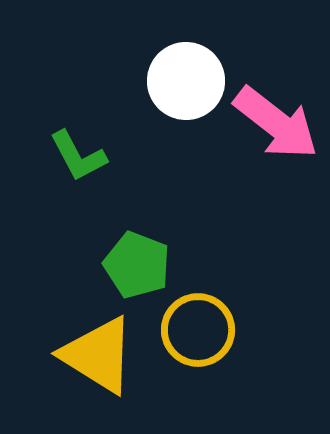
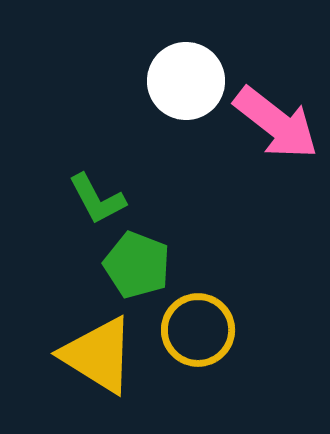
green L-shape: moved 19 px right, 43 px down
